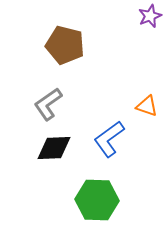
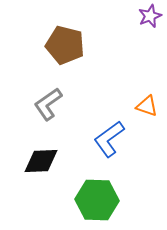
black diamond: moved 13 px left, 13 px down
